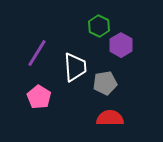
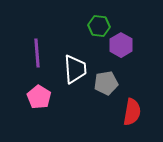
green hexagon: rotated 20 degrees counterclockwise
purple line: rotated 36 degrees counterclockwise
white trapezoid: moved 2 px down
gray pentagon: moved 1 px right
red semicircle: moved 22 px right, 6 px up; rotated 100 degrees clockwise
